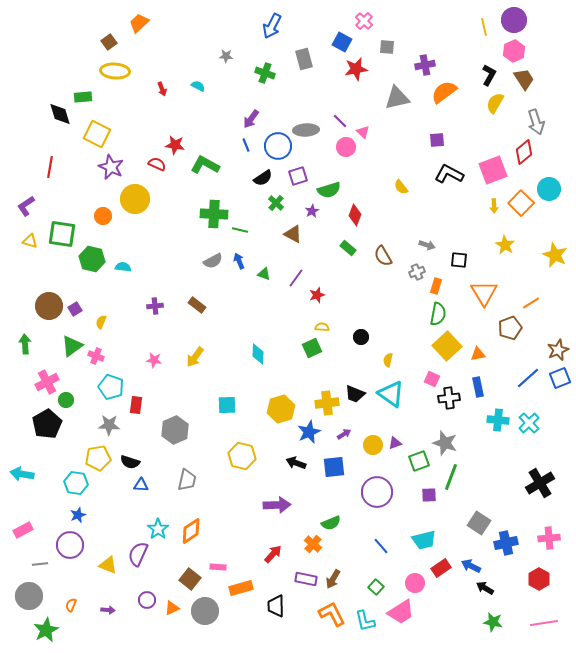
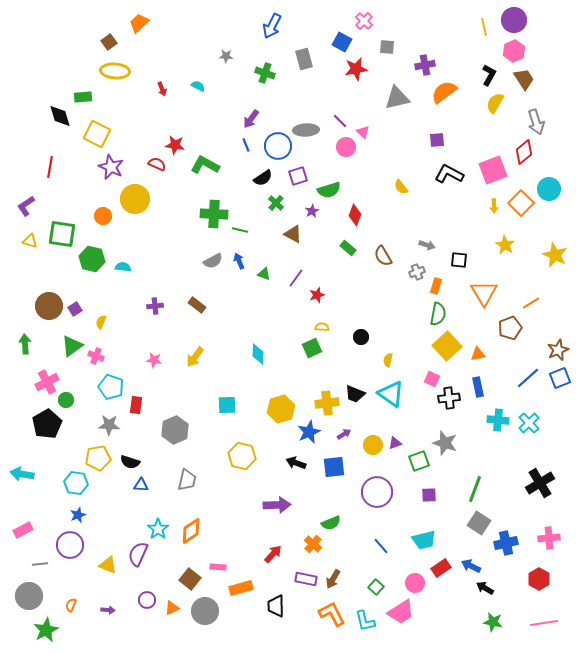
black diamond at (60, 114): moved 2 px down
green line at (451, 477): moved 24 px right, 12 px down
